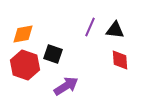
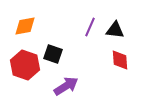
orange diamond: moved 2 px right, 8 px up
